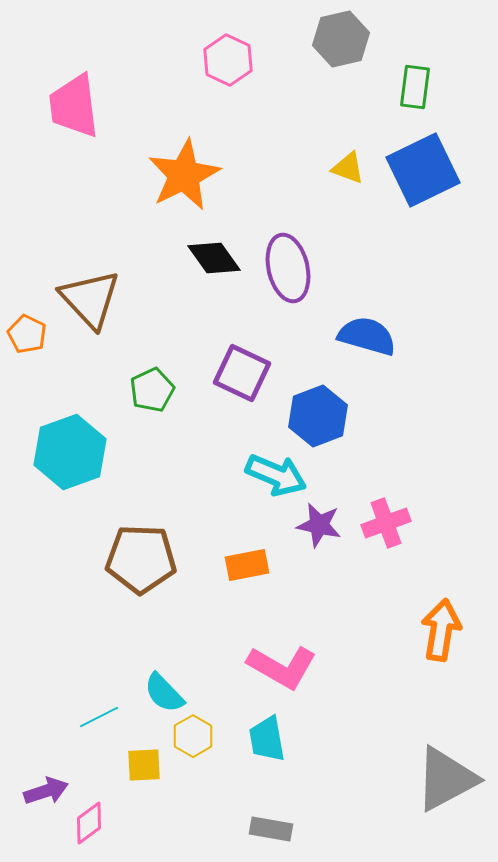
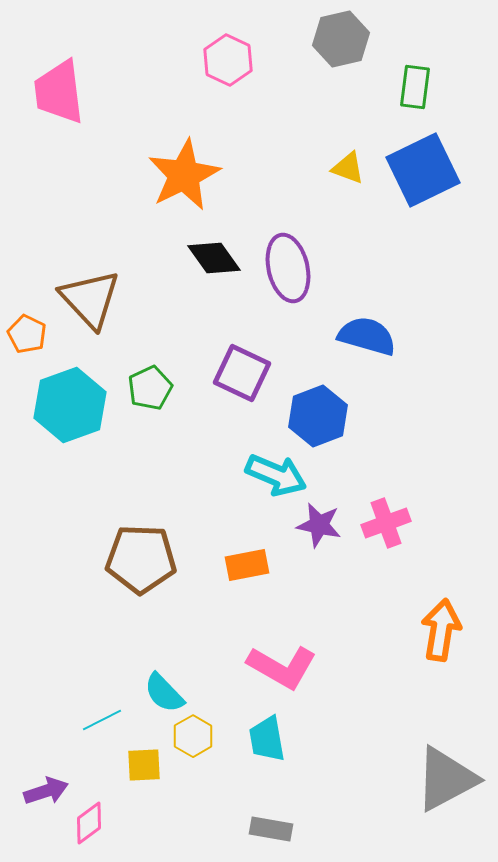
pink trapezoid: moved 15 px left, 14 px up
green pentagon: moved 2 px left, 2 px up
cyan hexagon: moved 47 px up
cyan line: moved 3 px right, 3 px down
